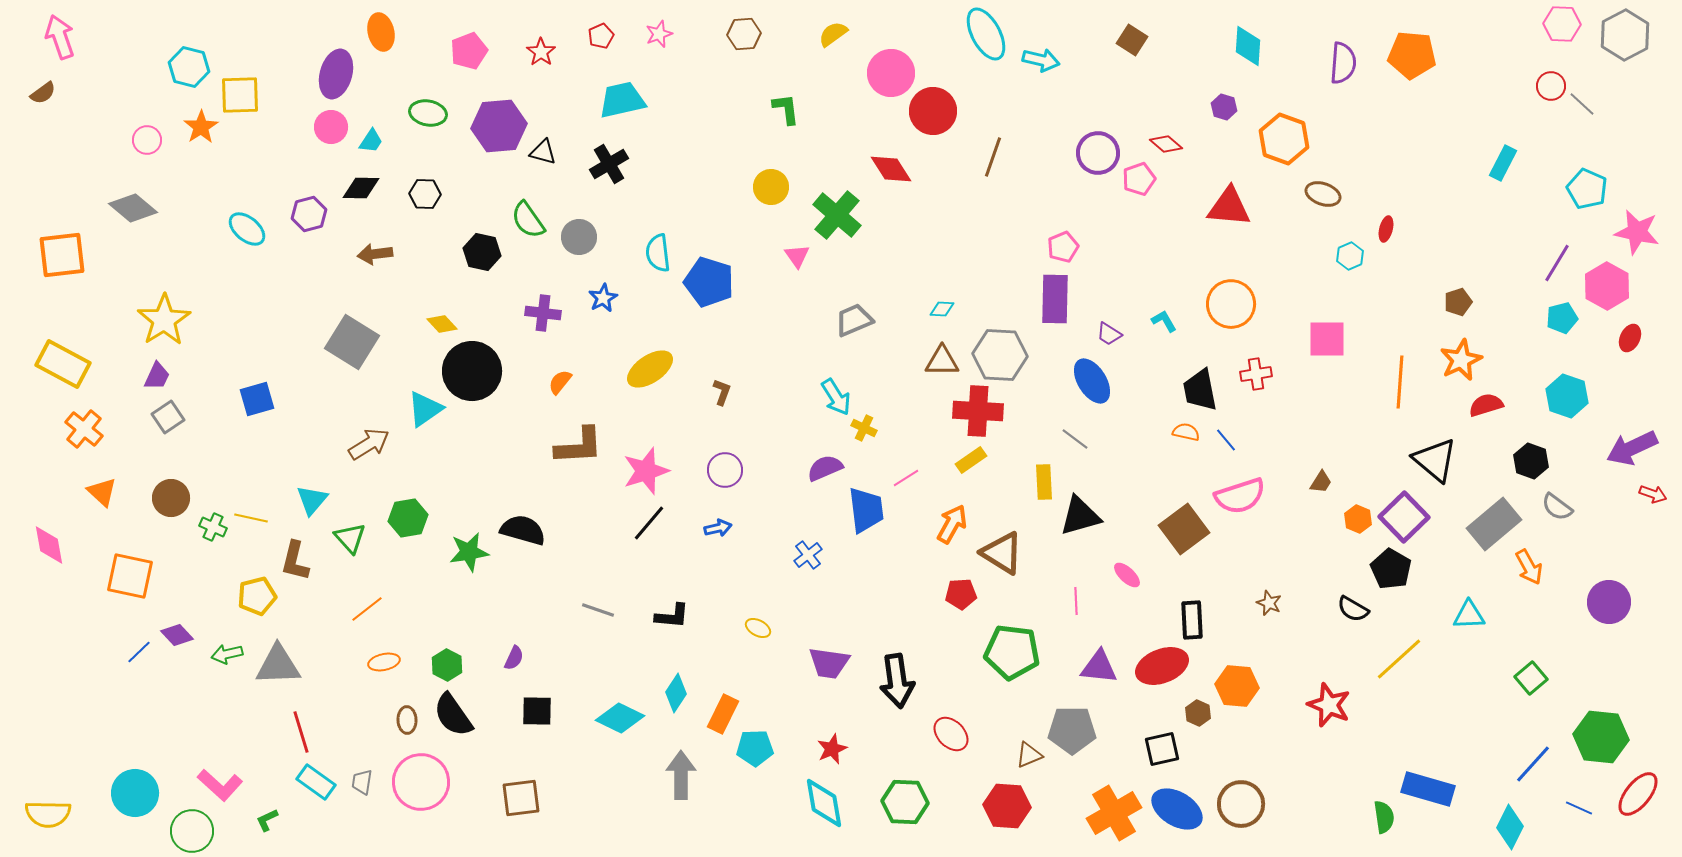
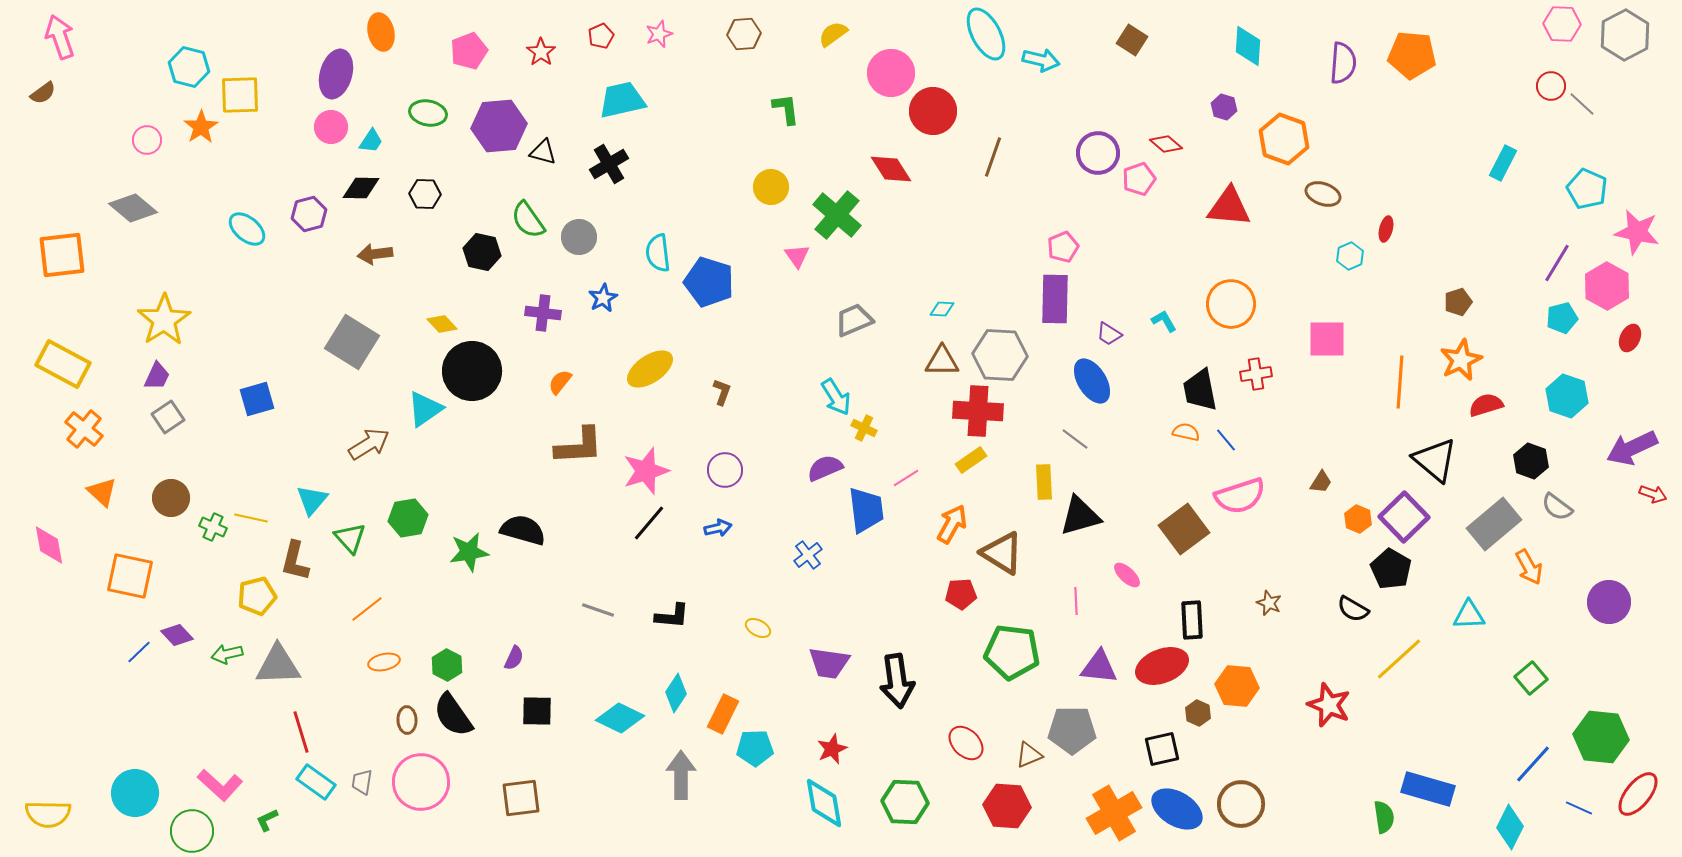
red ellipse at (951, 734): moved 15 px right, 9 px down
